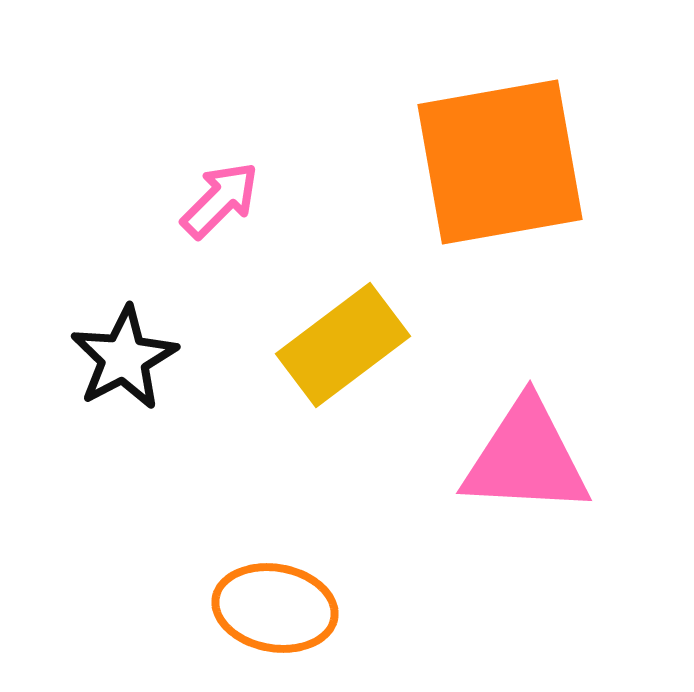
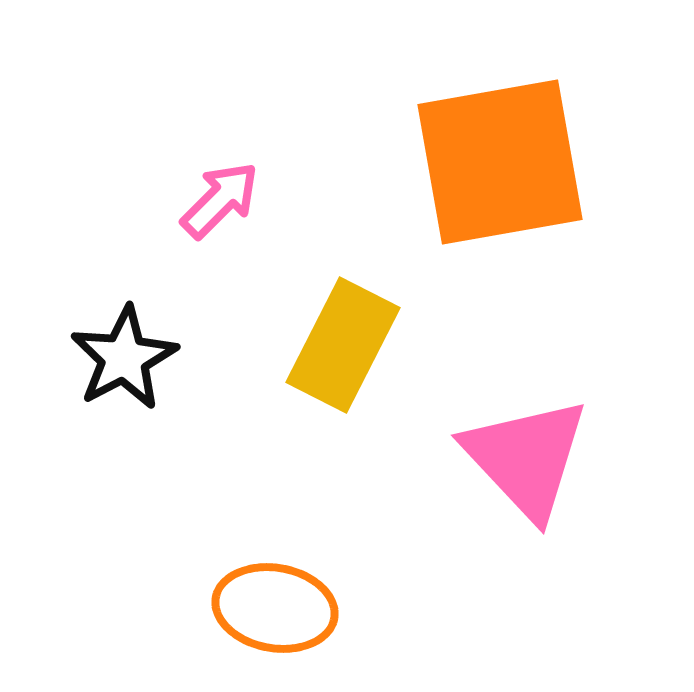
yellow rectangle: rotated 26 degrees counterclockwise
pink triangle: rotated 44 degrees clockwise
